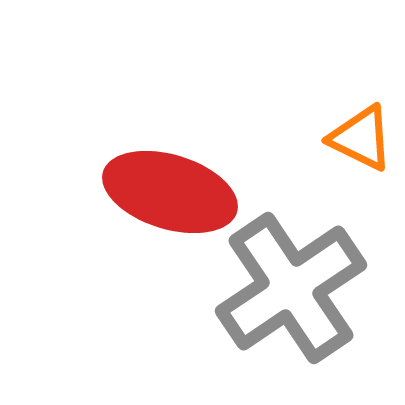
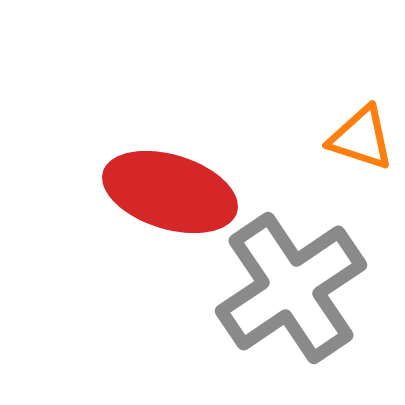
orange triangle: rotated 8 degrees counterclockwise
